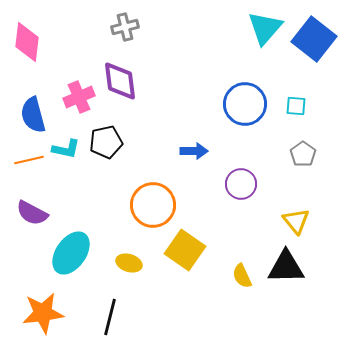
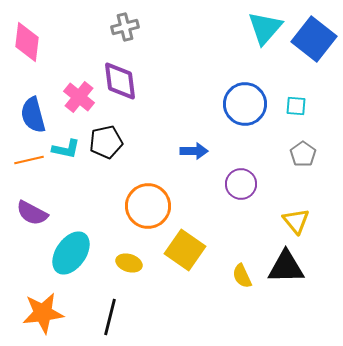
pink cross: rotated 28 degrees counterclockwise
orange circle: moved 5 px left, 1 px down
